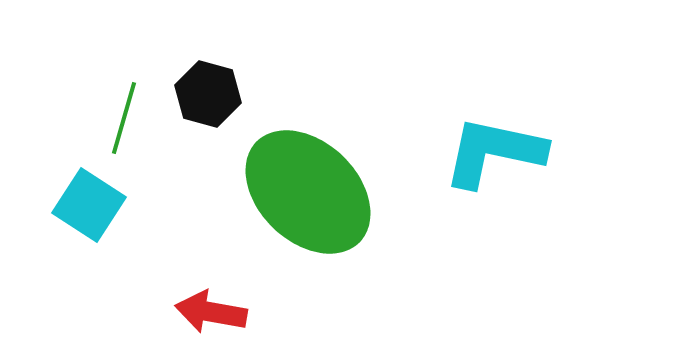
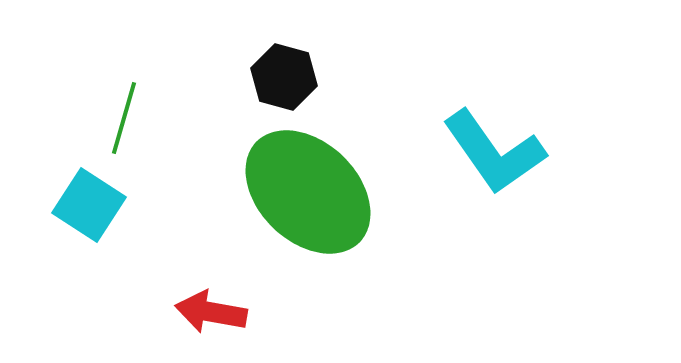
black hexagon: moved 76 px right, 17 px up
cyan L-shape: rotated 137 degrees counterclockwise
